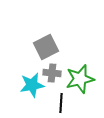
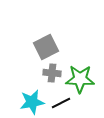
green star: rotated 16 degrees clockwise
cyan star: moved 17 px down
black line: rotated 60 degrees clockwise
